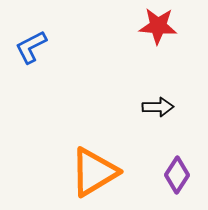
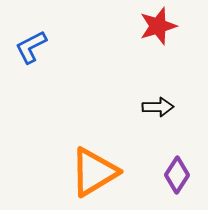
red star: rotated 21 degrees counterclockwise
